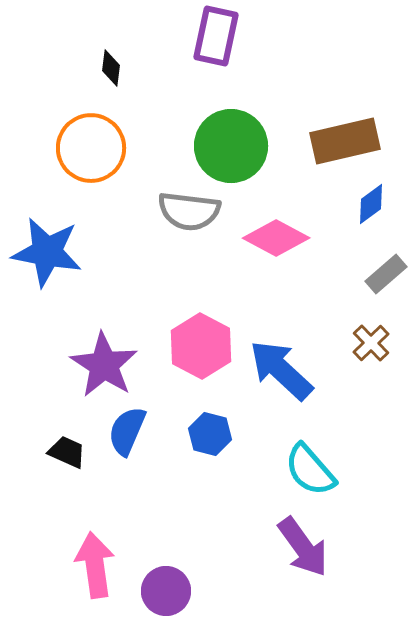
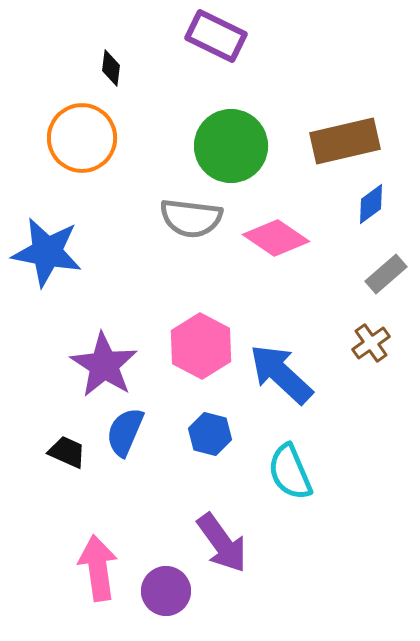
purple rectangle: rotated 76 degrees counterclockwise
orange circle: moved 9 px left, 10 px up
gray semicircle: moved 2 px right, 7 px down
pink diamond: rotated 6 degrees clockwise
brown cross: rotated 9 degrees clockwise
blue arrow: moved 4 px down
blue semicircle: moved 2 px left, 1 px down
cyan semicircle: moved 20 px left, 2 px down; rotated 18 degrees clockwise
purple arrow: moved 81 px left, 4 px up
pink arrow: moved 3 px right, 3 px down
